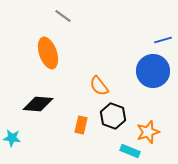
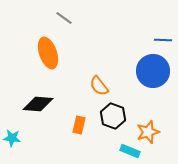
gray line: moved 1 px right, 2 px down
blue line: rotated 18 degrees clockwise
orange rectangle: moved 2 px left
